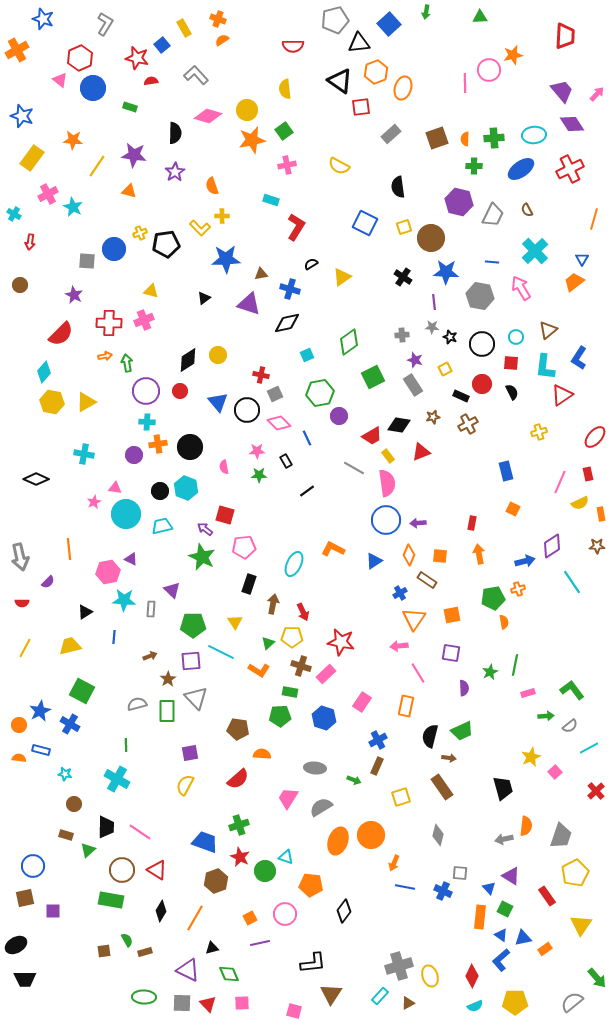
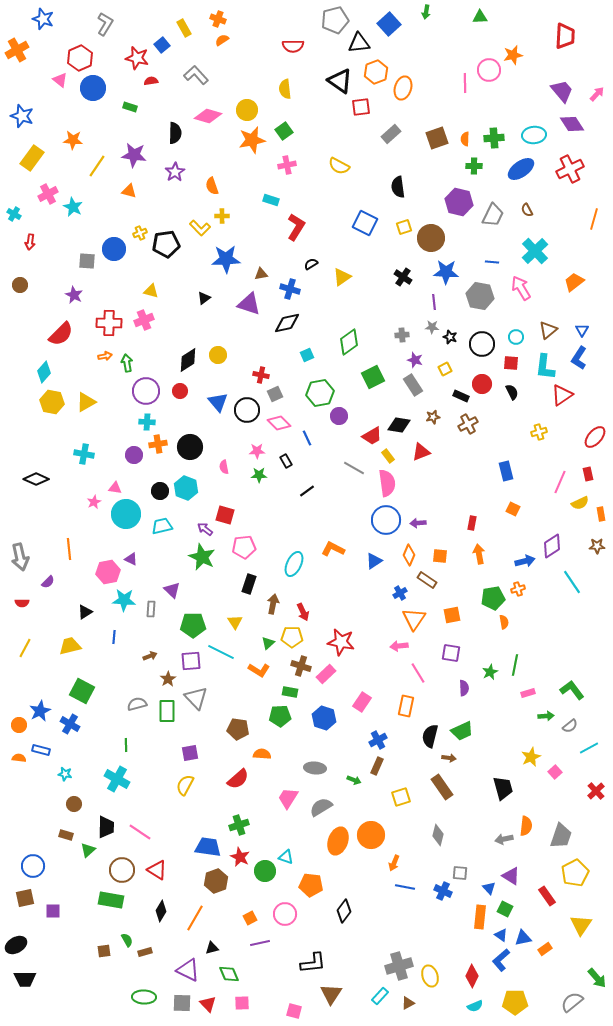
blue triangle at (582, 259): moved 71 px down
blue trapezoid at (205, 842): moved 3 px right, 5 px down; rotated 12 degrees counterclockwise
